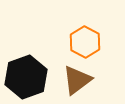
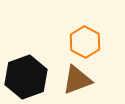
brown triangle: rotated 16 degrees clockwise
